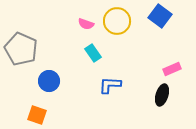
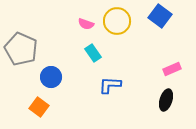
blue circle: moved 2 px right, 4 px up
black ellipse: moved 4 px right, 5 px down
orange square: moved 2 px right, 8 px up; rotated 18 degrees clockwise
